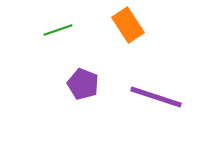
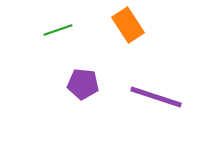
purple pentagon: rotated 16 degrees counterclockwise
